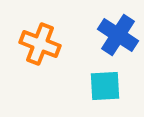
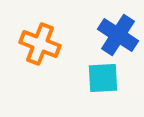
cyan square: moved 2 px left, 8 px up
